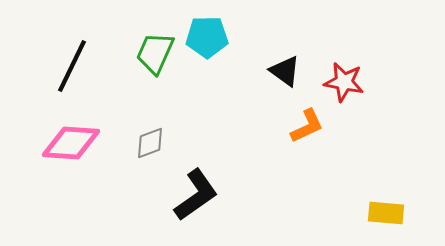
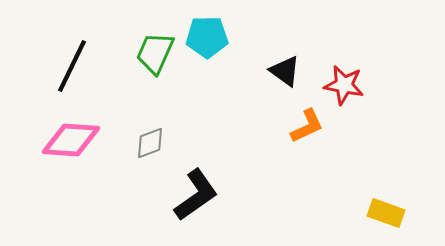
red star: moved 3 px down
pink diamond: moved 3 px up
yellow rectangle: rotated 15 degrees clockwise
